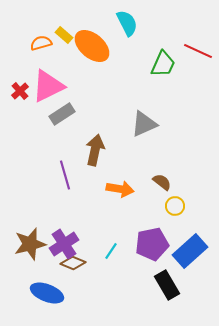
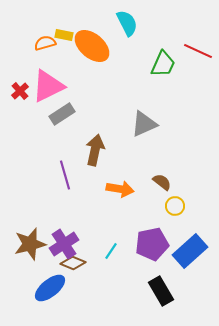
yellow rectangle: rotated 30 degrees counterclockwise
orange semicircle: moved 4 px right
black rectangle: moved 6 px left, 6 px down
blue ellipse: moved 3 px right, 5 px up; rotated 60 degrees counterclockwise
